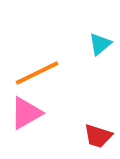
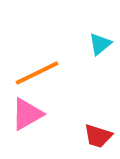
pink triangle: moved 1 px right, 1 px down
